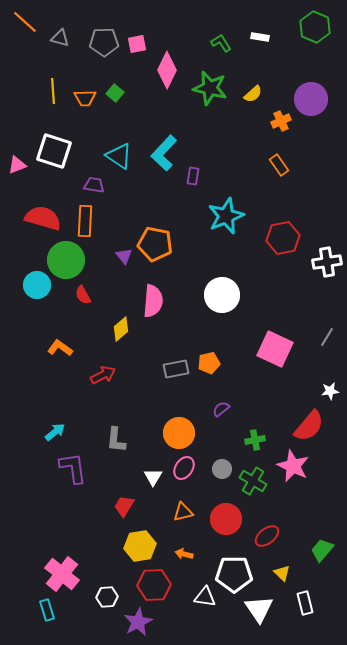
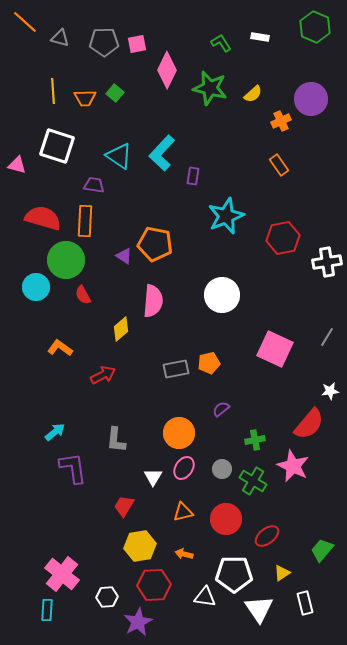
white square at (54, 151): moved 3 px right, 5 px up
cyan L-shape at (164, 153): moved 2 px left
pink triangle at (17, 165): rotated 36 degrees clockwise
purple triangle at (124, 256): rotated 18 degrees counterclockwise
cyan circle at (37, 285): moved 1 px left, 2 px down
red semicircle at (309, 426): moved 2 px up
yellow triangle at (282, 573): rotated 42 degrees clockwise
cyan rectangle at (47, 610): rotated 20 degrees clockwise
